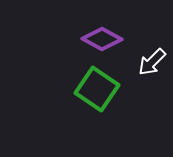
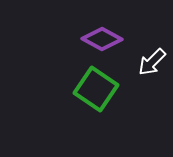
green square: moved 1 px left
